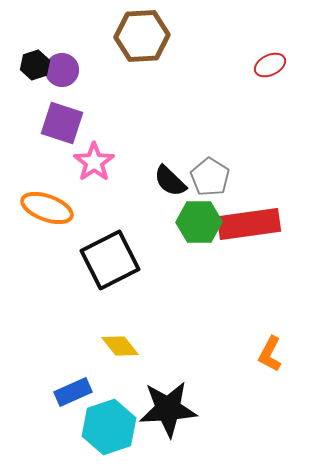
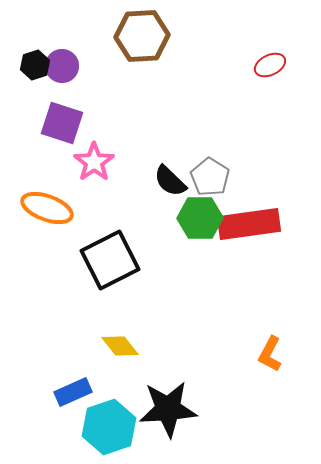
purple circle: moved 4 px up
green hexagon: moved 1 px right, 4 px up
